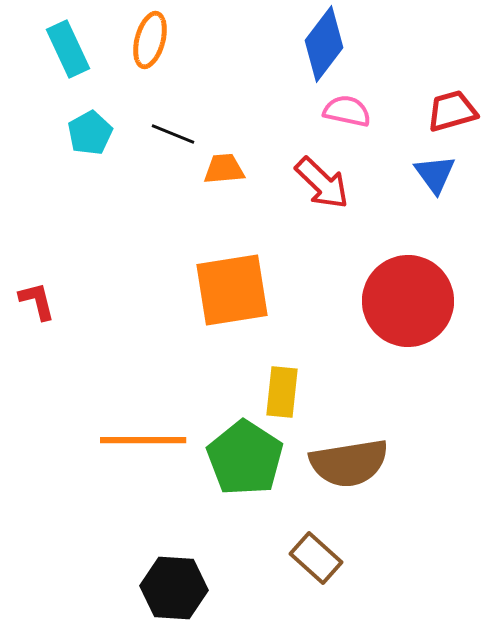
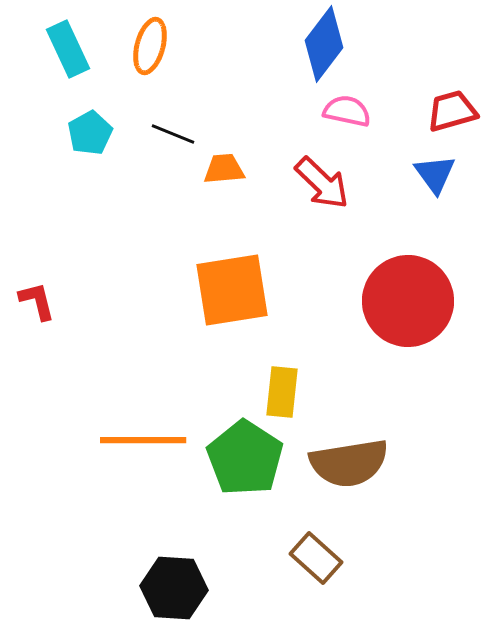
orange ellipse: moved 6 px down
